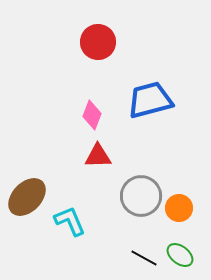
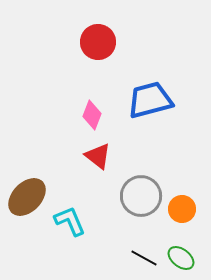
red triangle: rotated 40 degrees clockwise
orange circle: moved 3 px right, 1 px down
green ellipse: moved 1 px right, 3 px down
